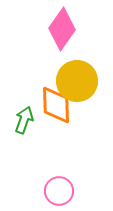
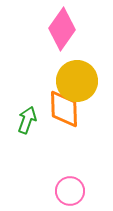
orange diamond: moved 8 px right, 4 px down
green arrow: moved 3 px right
pink circle: moved 11 px right
